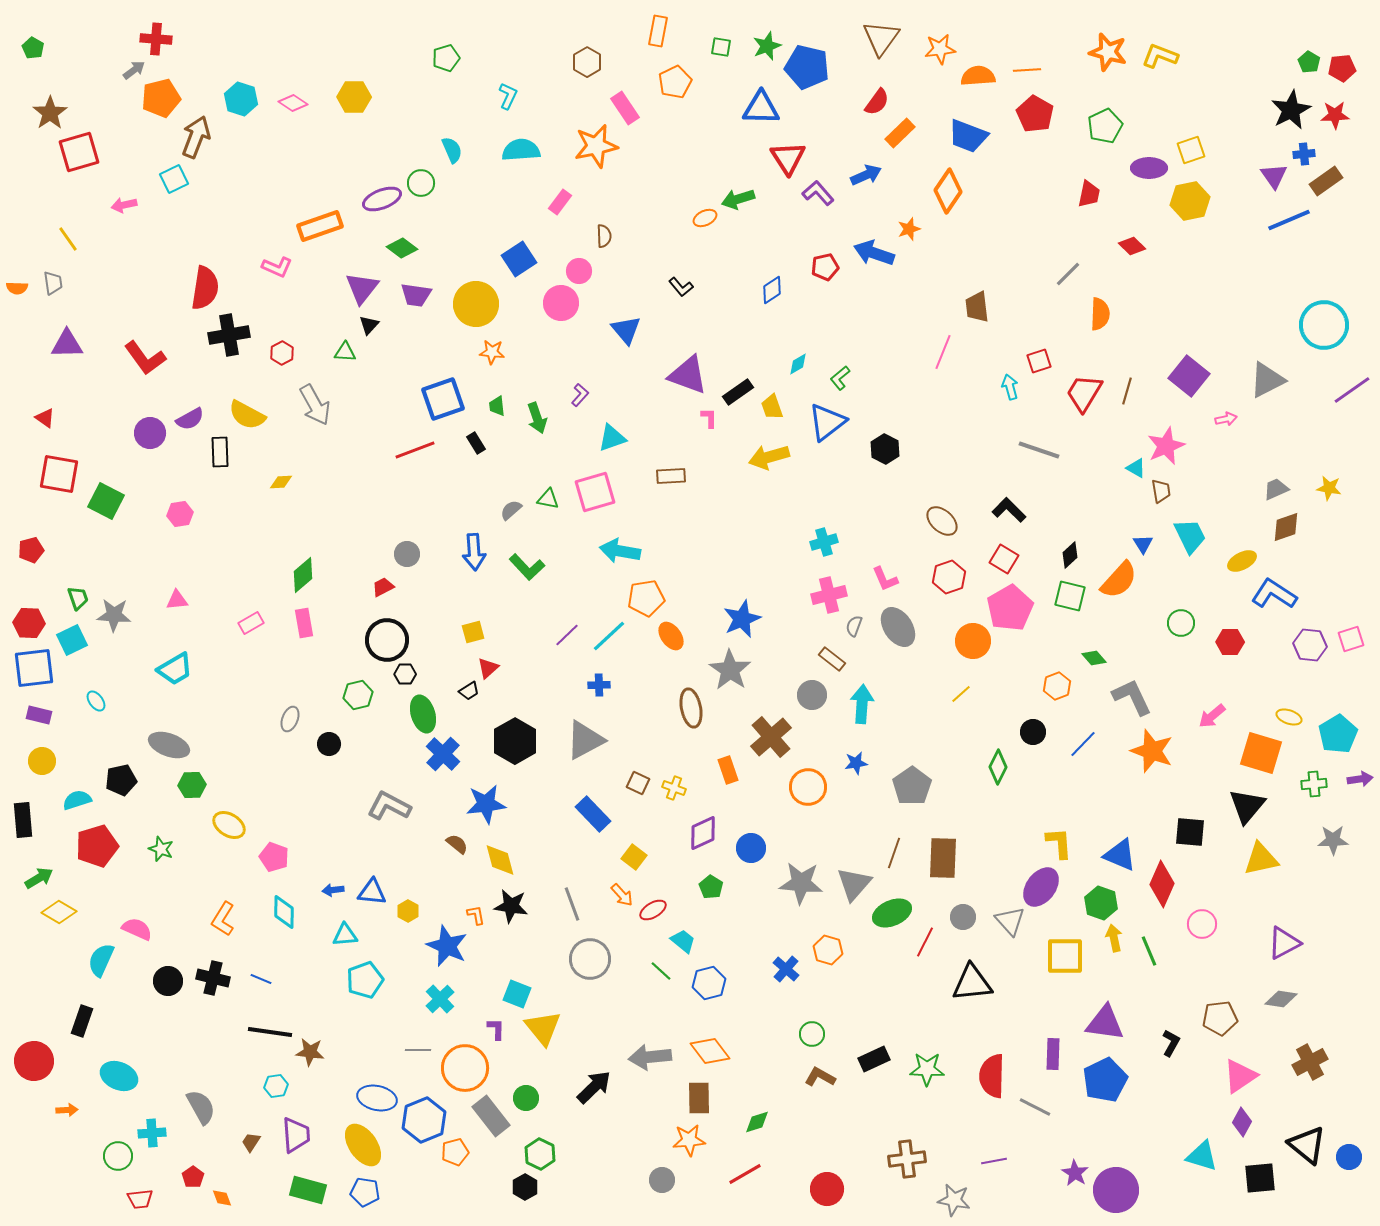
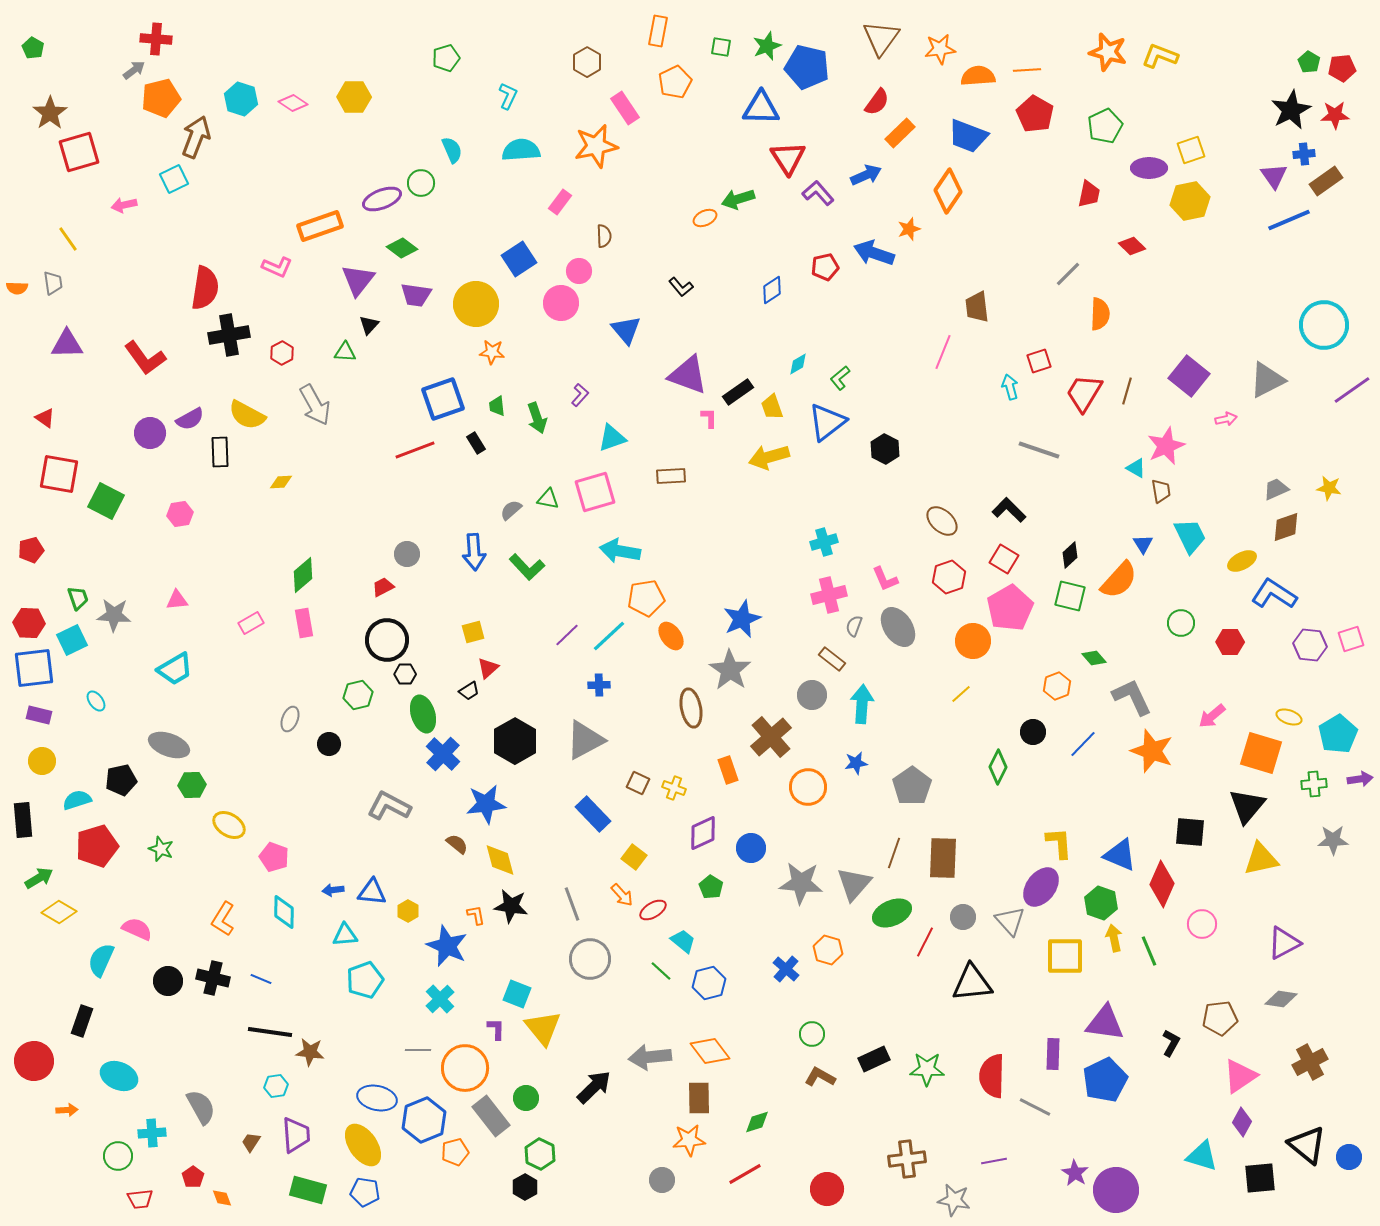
purple triangle at (362, 288): moved 4 px left, 8 px up
